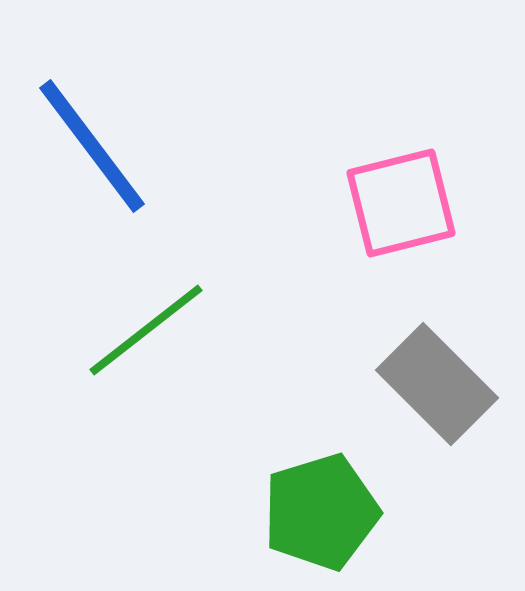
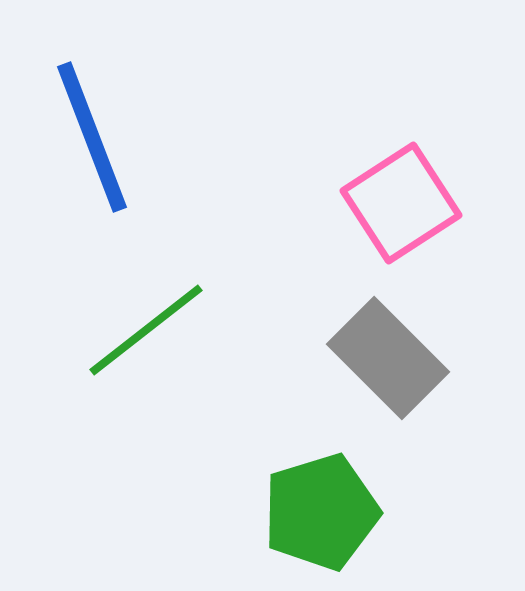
blue line: moved 9 px up; rotated 16 degrees clockwise
pink square: rotated 19 degrees counterclockwise
gray rectangle: moved 49 px left, 26 px up
